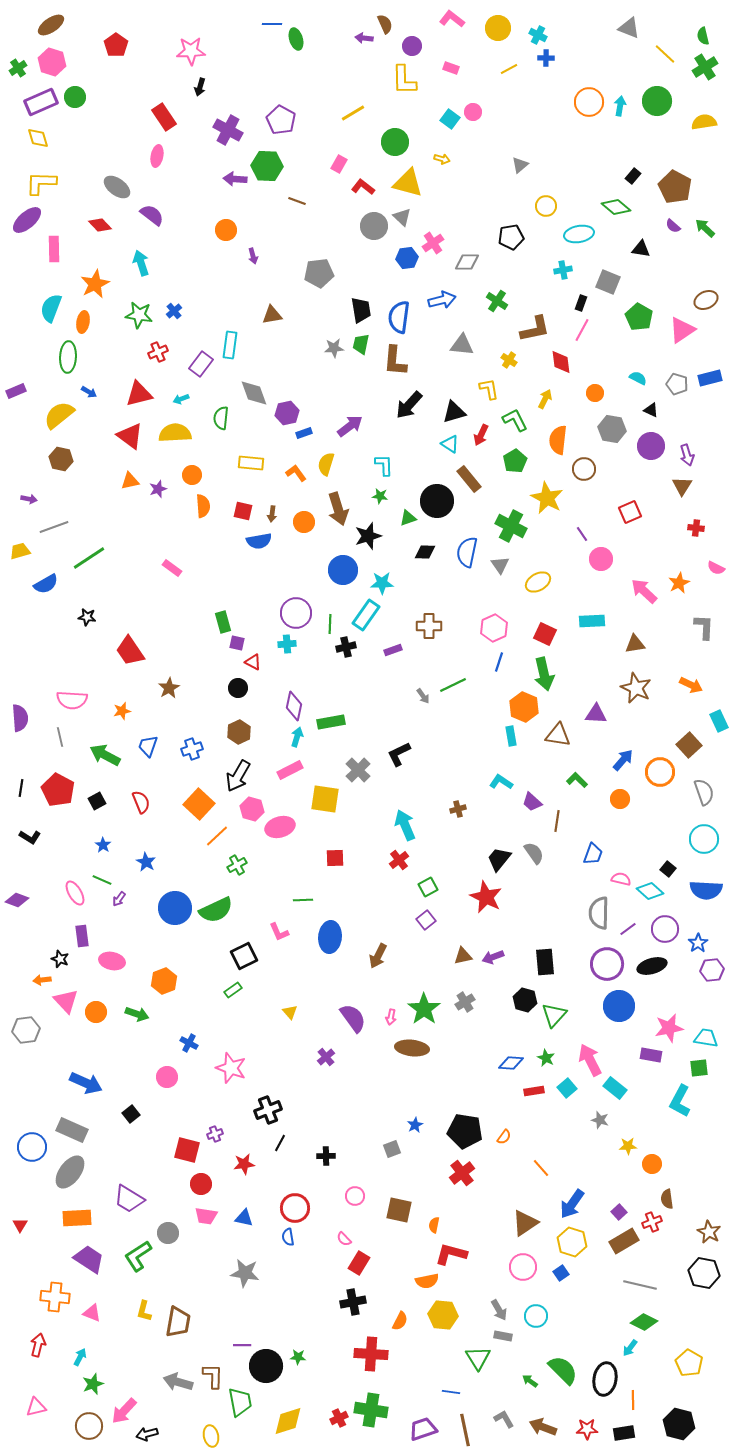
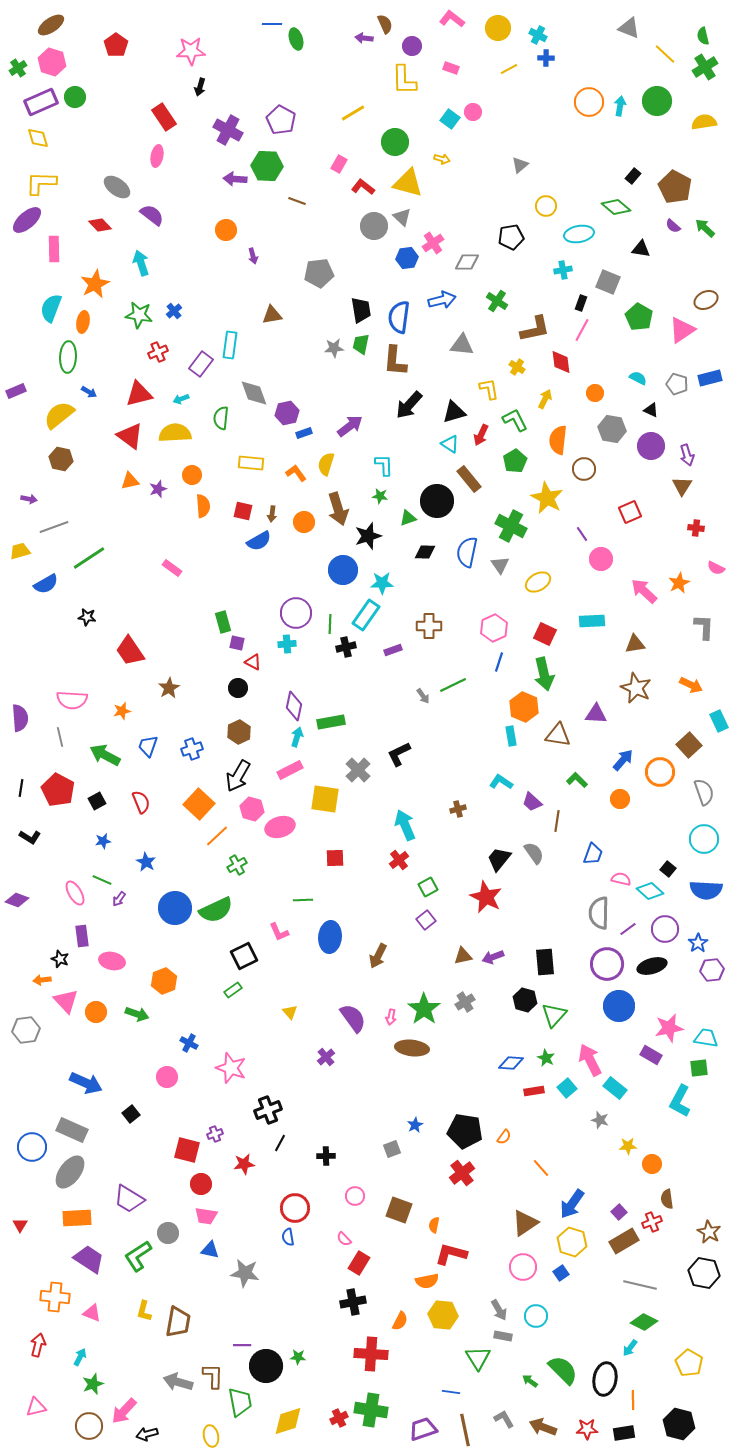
yellow cross at (509, 360): moved 8 px right, 7 px down
blue semicircle at (259, 541): rotated 20 degrees counterclockwise
blue star at (103, 845): moved 4 px up; rotated 28 degrees clockwise
purple rectangle at (651, 1055): rotated 20 degrees clockwise
brown square at (399, 1210): rotated 8 degrees clockwise
blue triangle at (244, 1218): moved 34 px left, 32 px down
